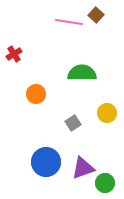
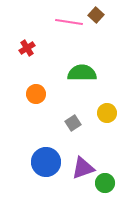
red cross: moved 13 px right, 6 px up
